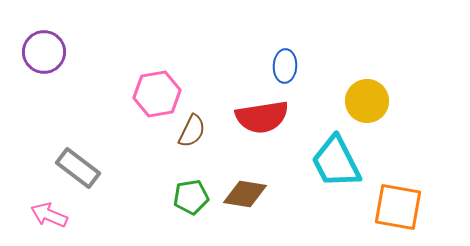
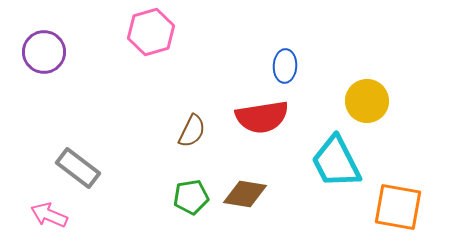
pink hexagon: moved 6 px left, 62 px up; rotated 6 degrees counterclockwise
